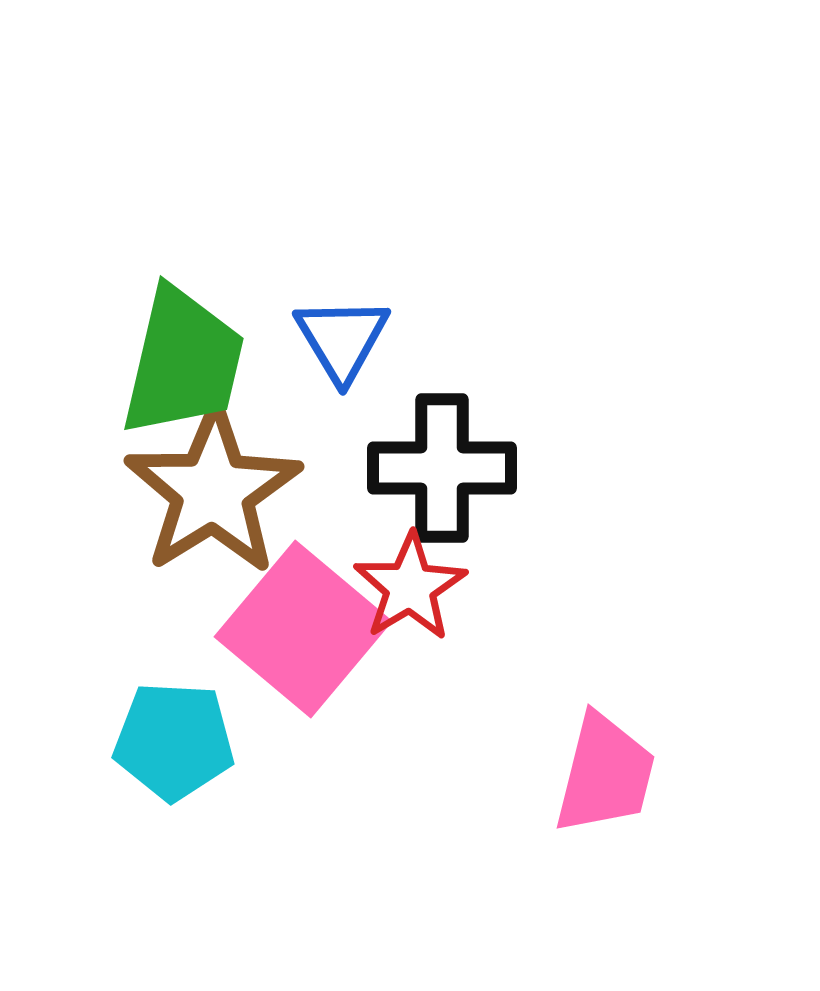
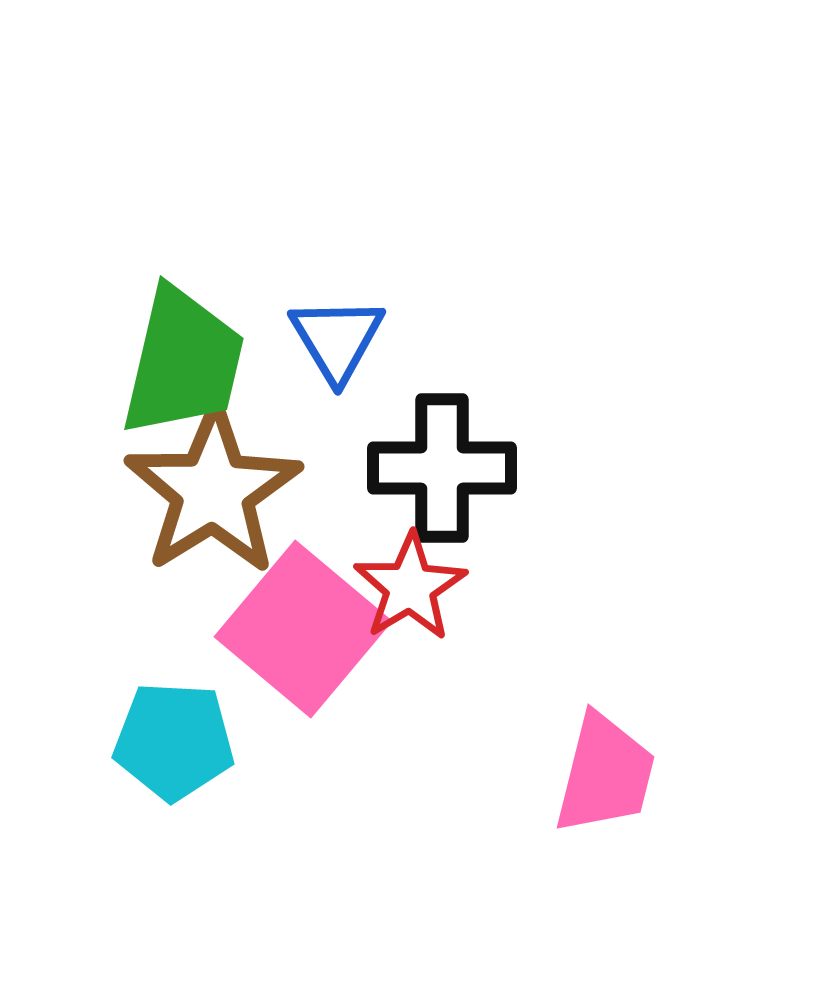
blue triangle: moved 5 px left
